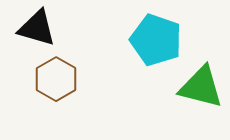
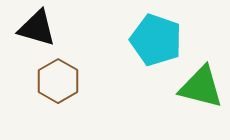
brown hexagon: moved 2 px right, 2 px down
